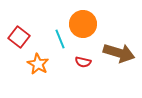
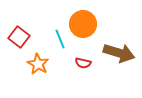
red semicircle: moved 1 px down
